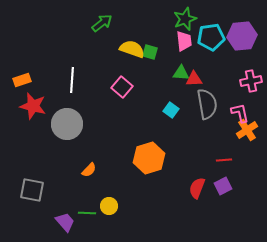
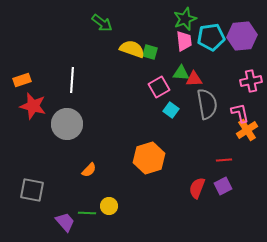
green arrow: rotated 75 degrees clockwise
pink square: moved 37 px right; rotated 20 degrees clockwise
